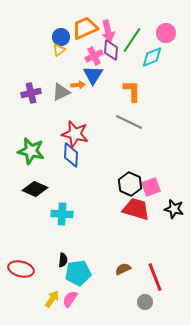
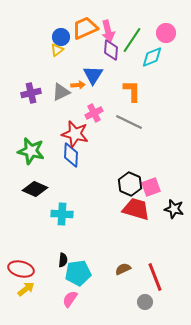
yellow triangle: moved 2 px left
pink cross: moved 57 px down
yellow arrow: moved 26 px left, 10 px up; rotated 18 degrees clockwise
